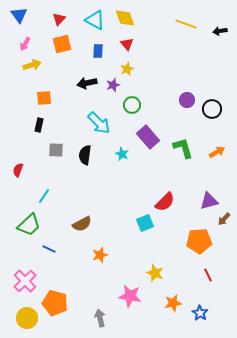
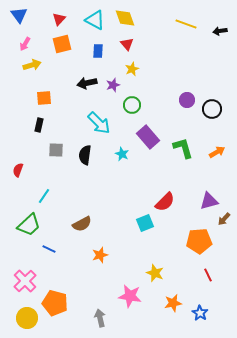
yellow star at (127, 69): moved 5 px right
